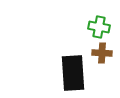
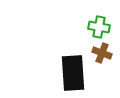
brown cross: rotated 18 degrees clockwise
